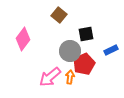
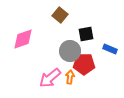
brown square: moved 1 px right
pink diamond: rotated 35 degrees clockwise
blue rectangle: moved 1 px left, 1 px up; rotated 48 degrees clockwise
red pentagon: rotated 25 degrees clockwise
pink arrow: moved 1 px down
